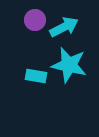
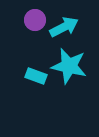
cyan star: moved 1 px down
cyan rectangle: rotated 10 degrees clockwise
